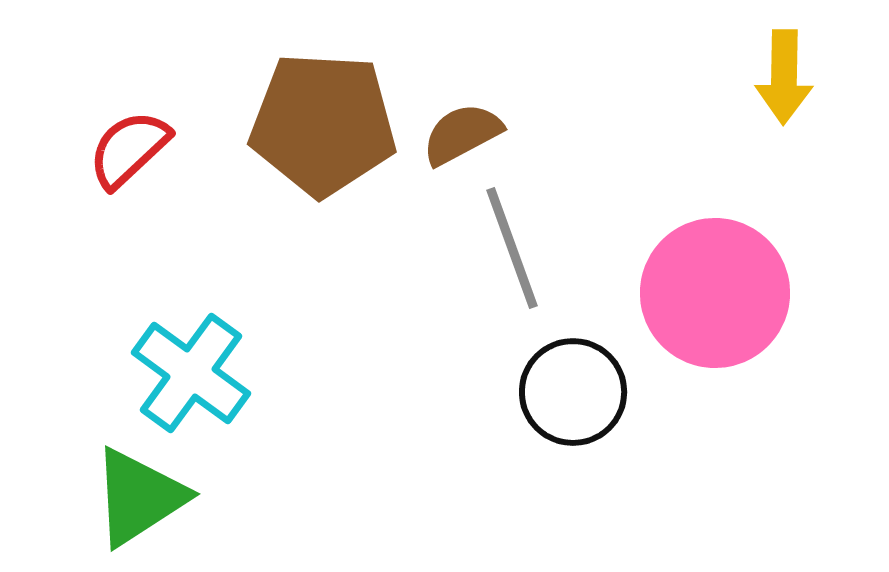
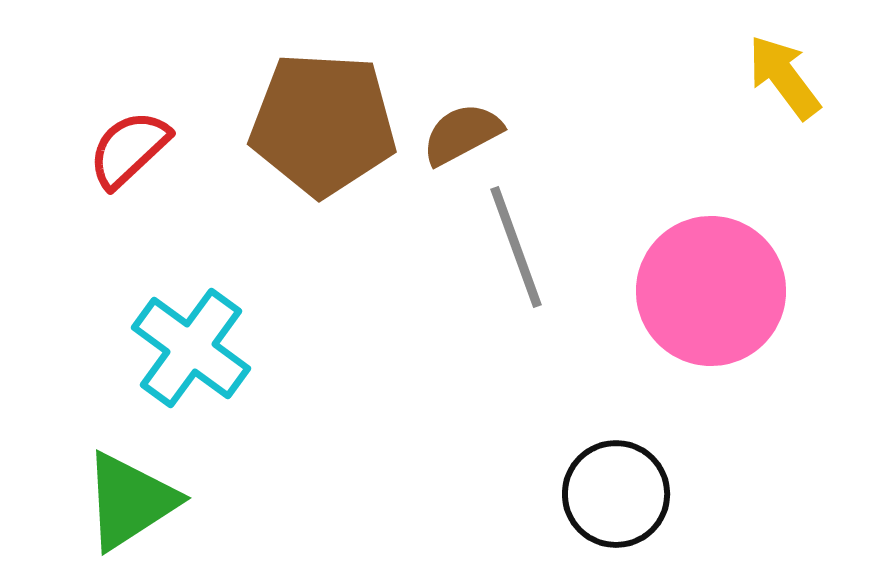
yellow arrow: rotated 142 degrees clockwise
gray line: moved 4 px right, 1 px up
pink circle: moved 4 px left, 2 px up
cyan cross: moved 25 px up
black circle: moved 43 px right, 102 px down
green triangle: moved 9 px left, 4 px down
